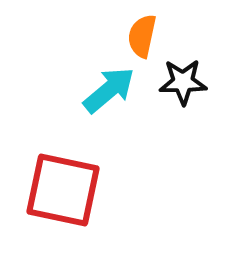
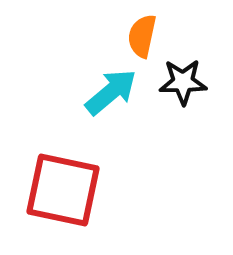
cyan arrow: moved 2 px right, 2 px down
